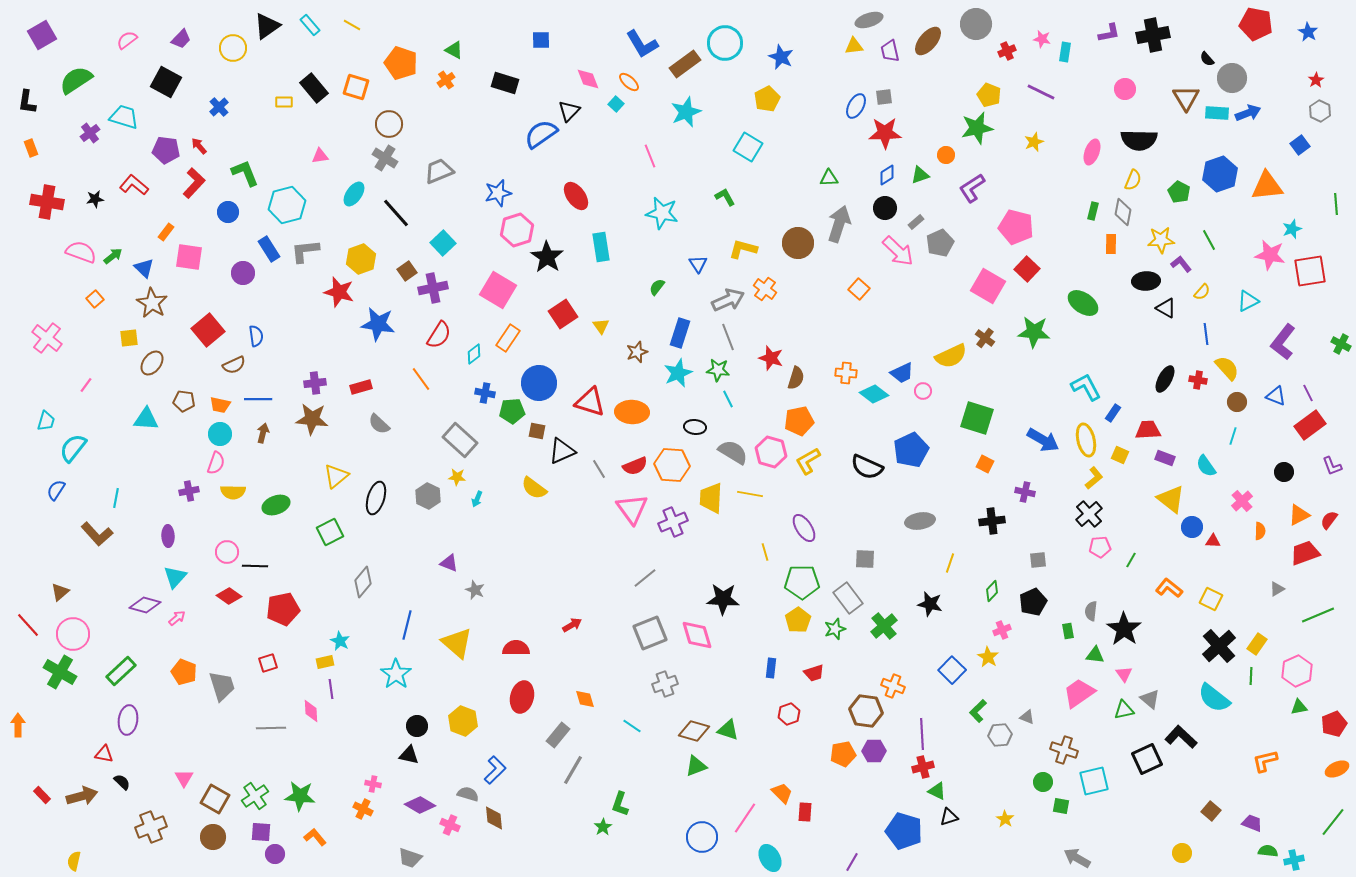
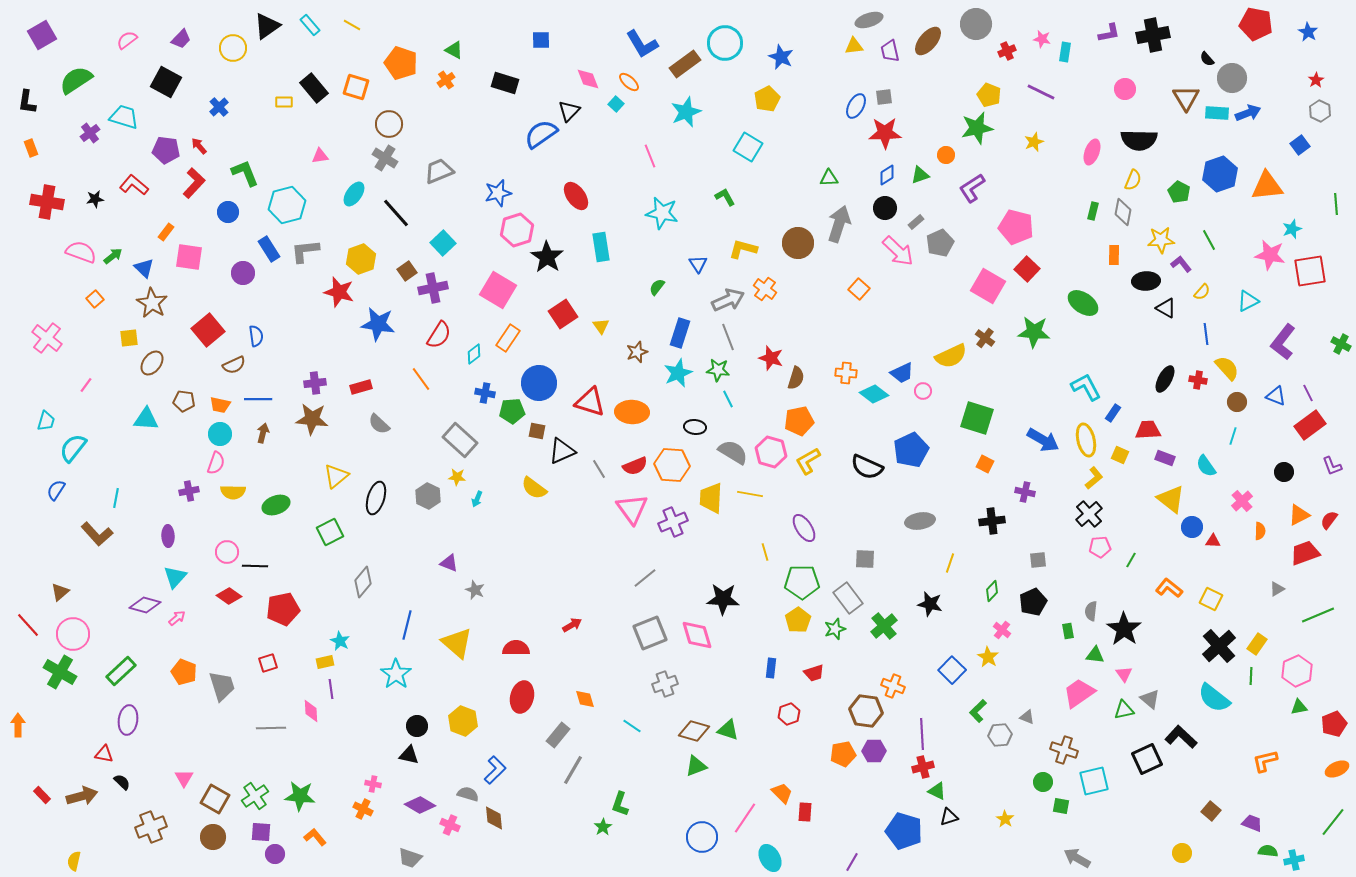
orange rectangle at (1111, 244): moved 3 px right, 11 px down
pink cross at (1002, 630): rotated 30 degrees counterclockwise
